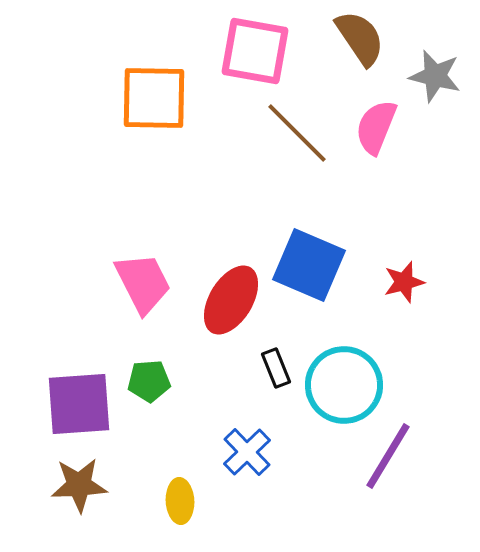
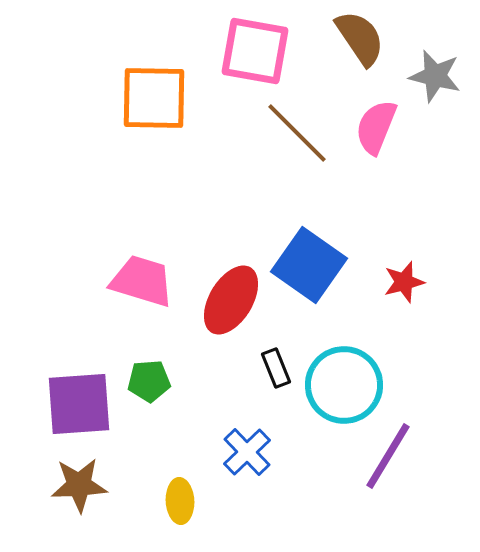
blue square: rotated 12 degrees clockwise
pink trapezoid: moved 1 px left, 2 px up; rotated 46 degrees counterclockwise
